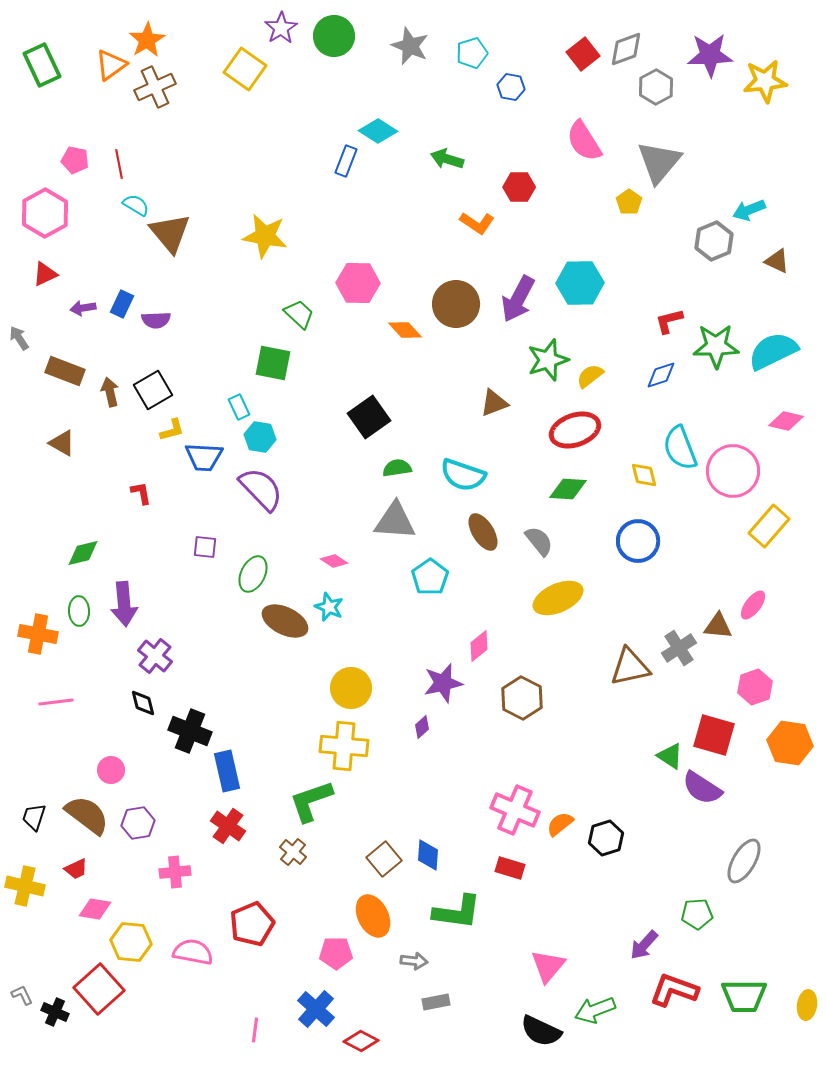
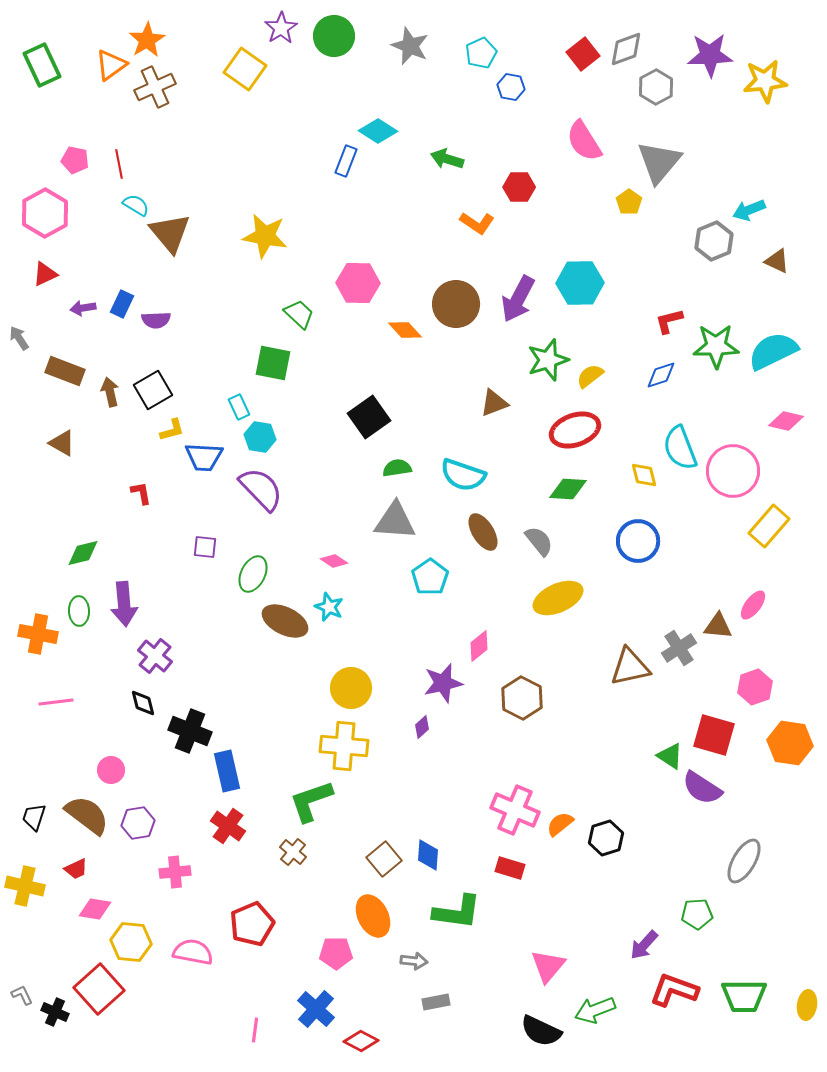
cyan pentagon at (472, 53): moved 9 px right; rotated 8 degrees counterclockwise
